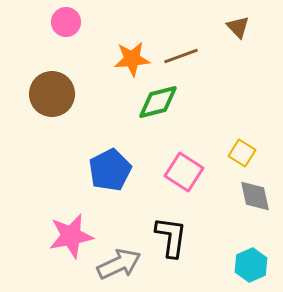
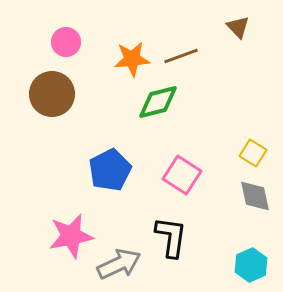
pink circle: moved 20 px down
yellow square: moved 11 px right
pink square: moved 2 px left, 3 px down
